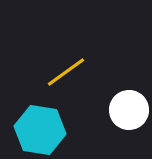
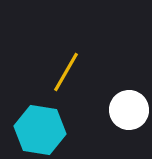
yellow line: rotated 24 degrees counterclockwise
